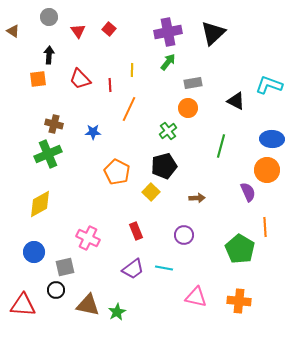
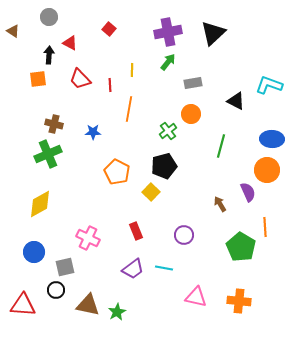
red triangle at (78, 31): moved 8 px left, 12 px down; rotated 28 degrees counterclockwise
orange circle at (188, 108): moved 3 px right, 6 px down
orange line at (129, 109): rotated 15 degrees counterclockwise
brown arrow at (197, 198): moved 23 px right, 6 px down; rotated 119 degrees counterclockwise
green pentagon at (240, 249): moved 1 px right, 2 px up
